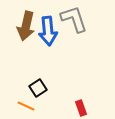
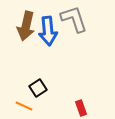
orange line: moved 2 px left
